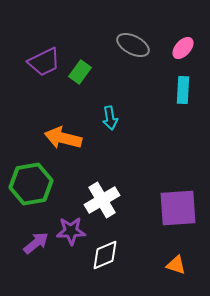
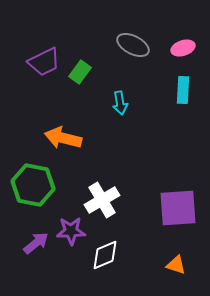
pink ellipse: rotated 30 degrees clockwise
cyan arrow: moved 10 px right, 15 px up
green hexagon: moved 2 px right, 1 px down; rotated 21 degrees clockwise
